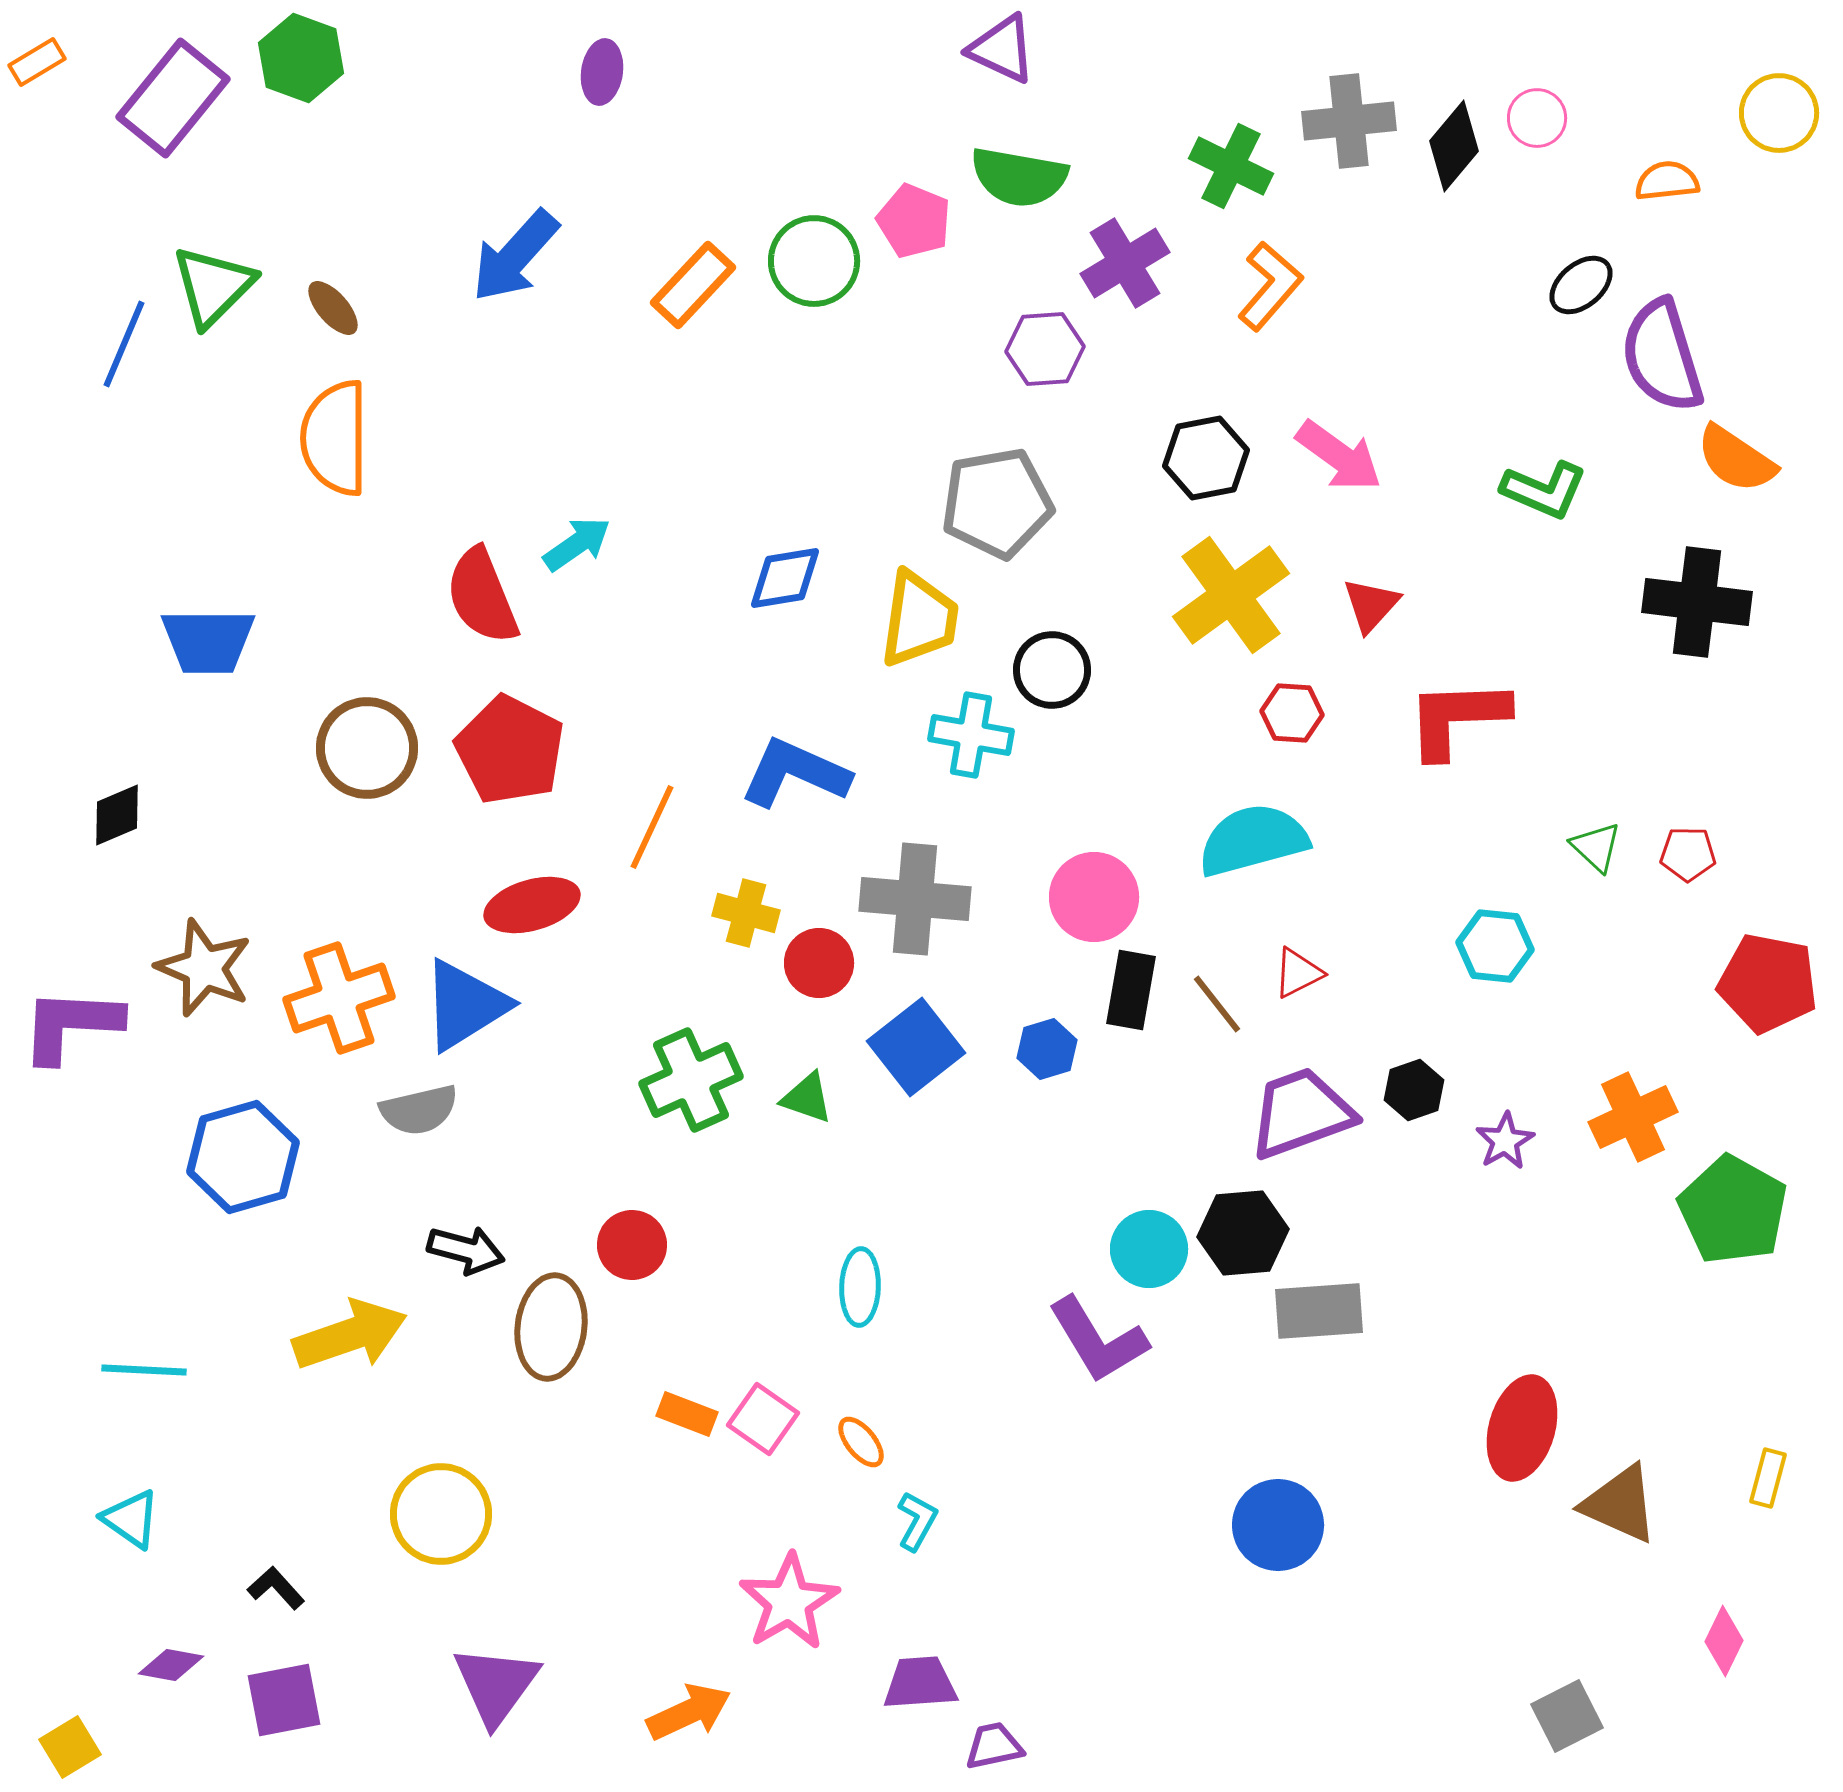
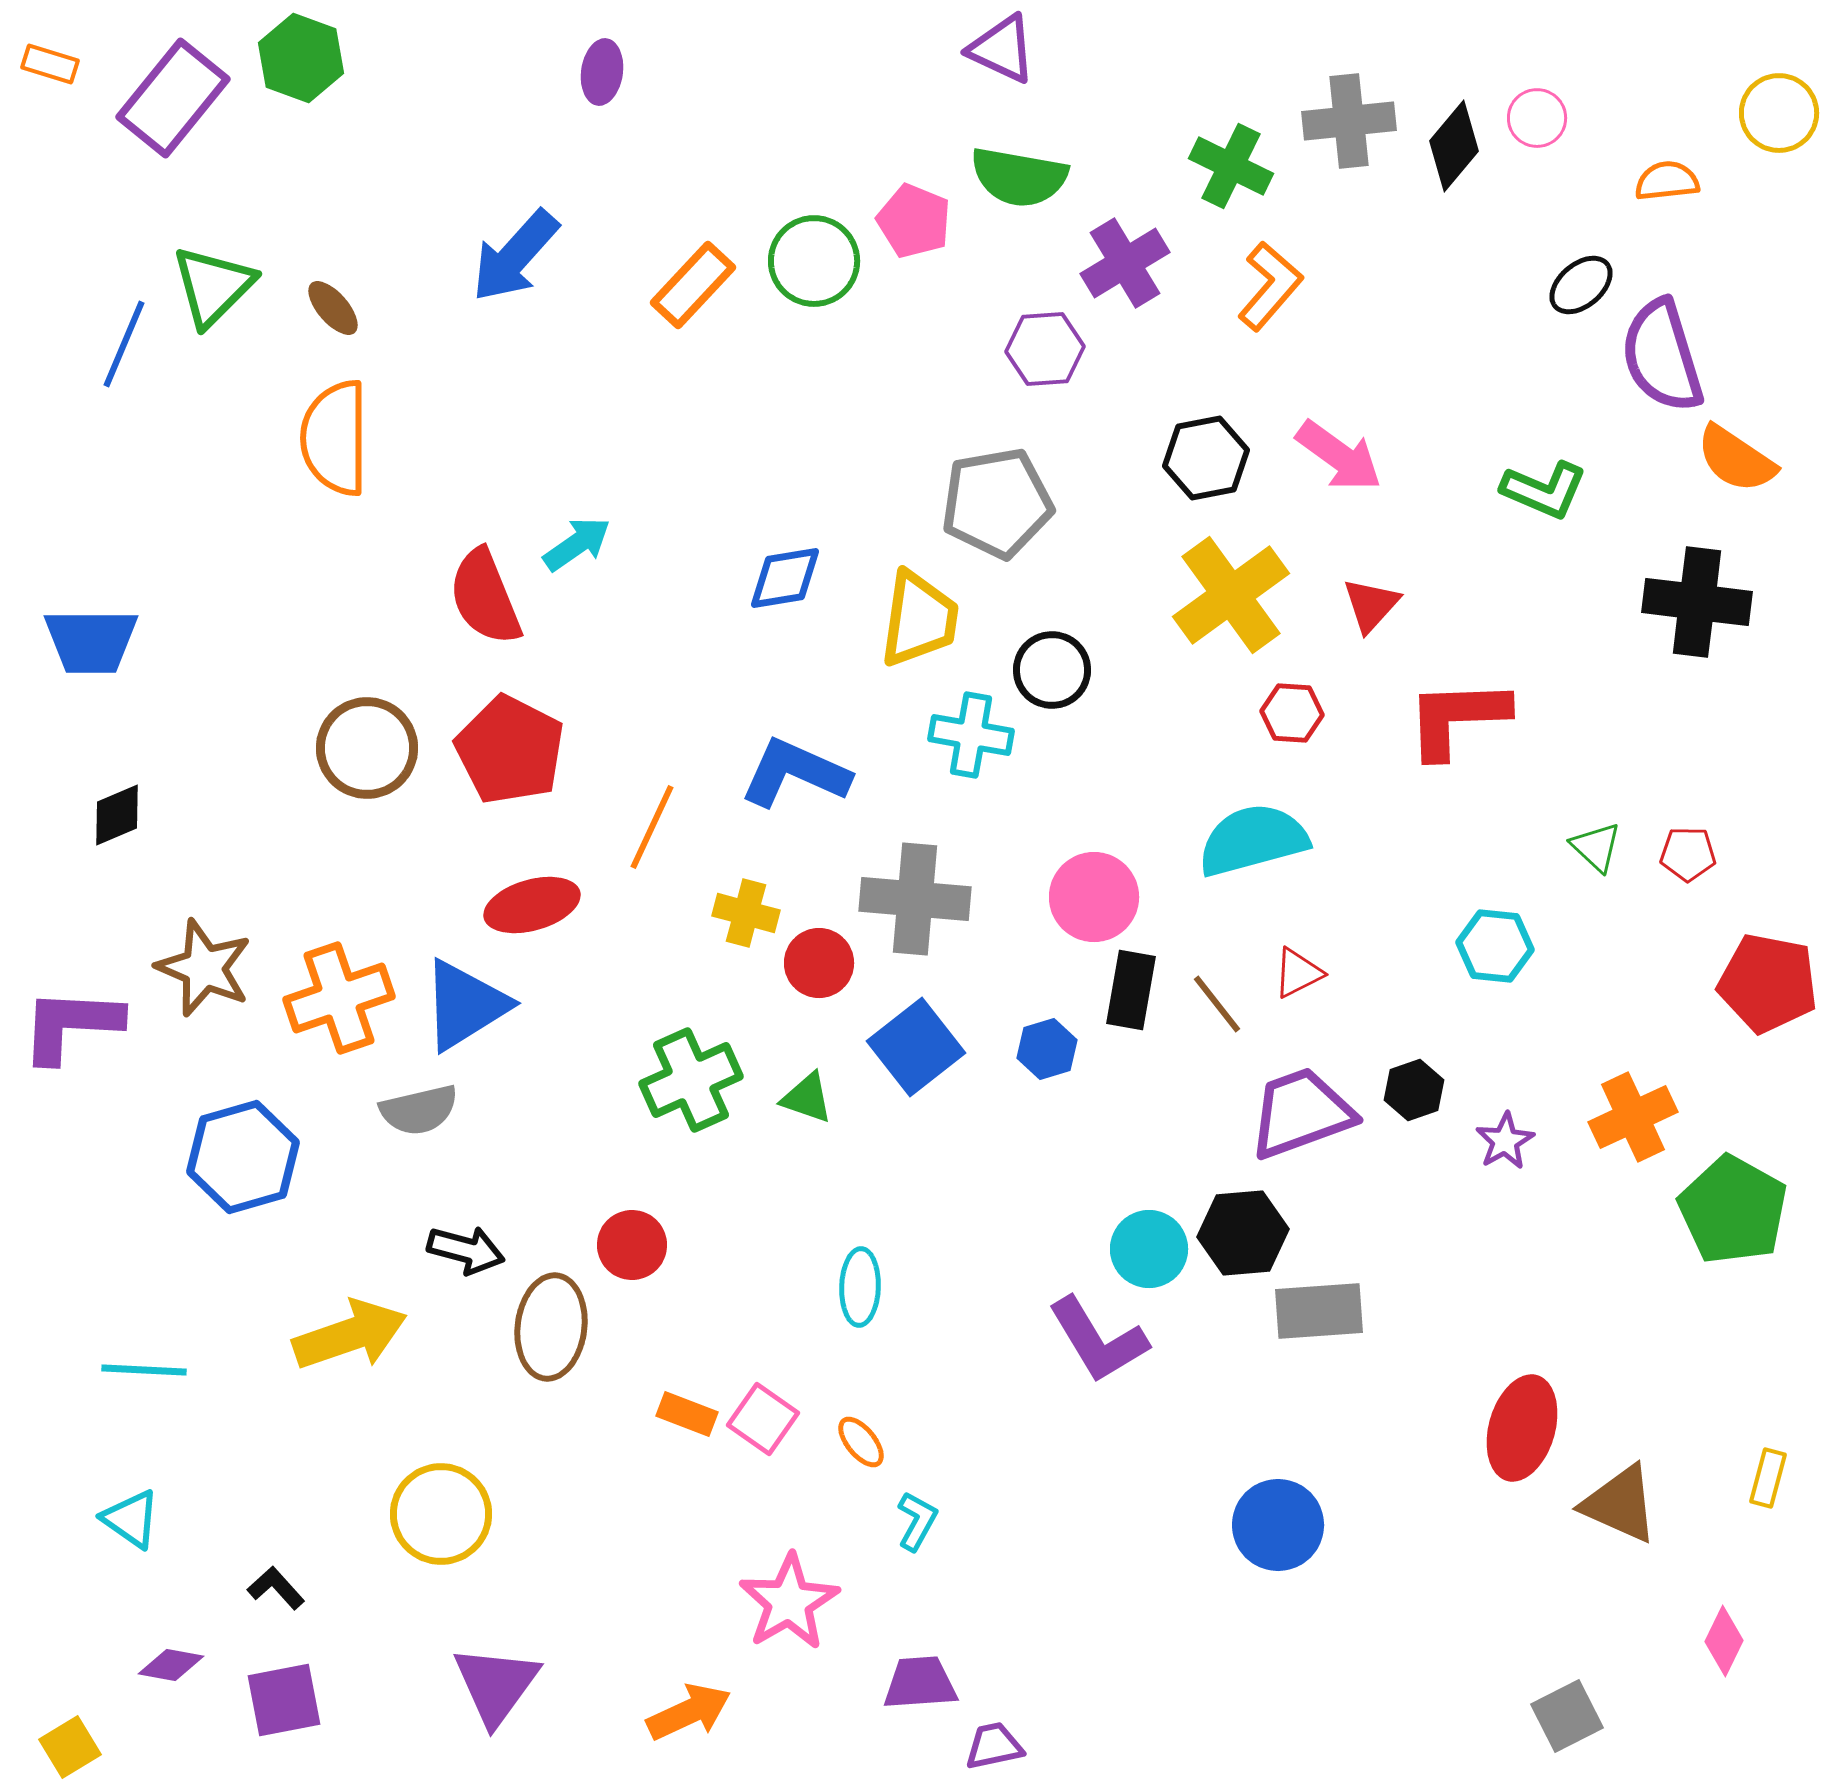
orange rectangle at (37, 62): moved 13 px right, 2 px down; rotated 48 degrees clockwise
red semicircle at (482, 596): moved 3 px right, 1 px down
blue trapezoid at (208, 641): moved 117 px left
